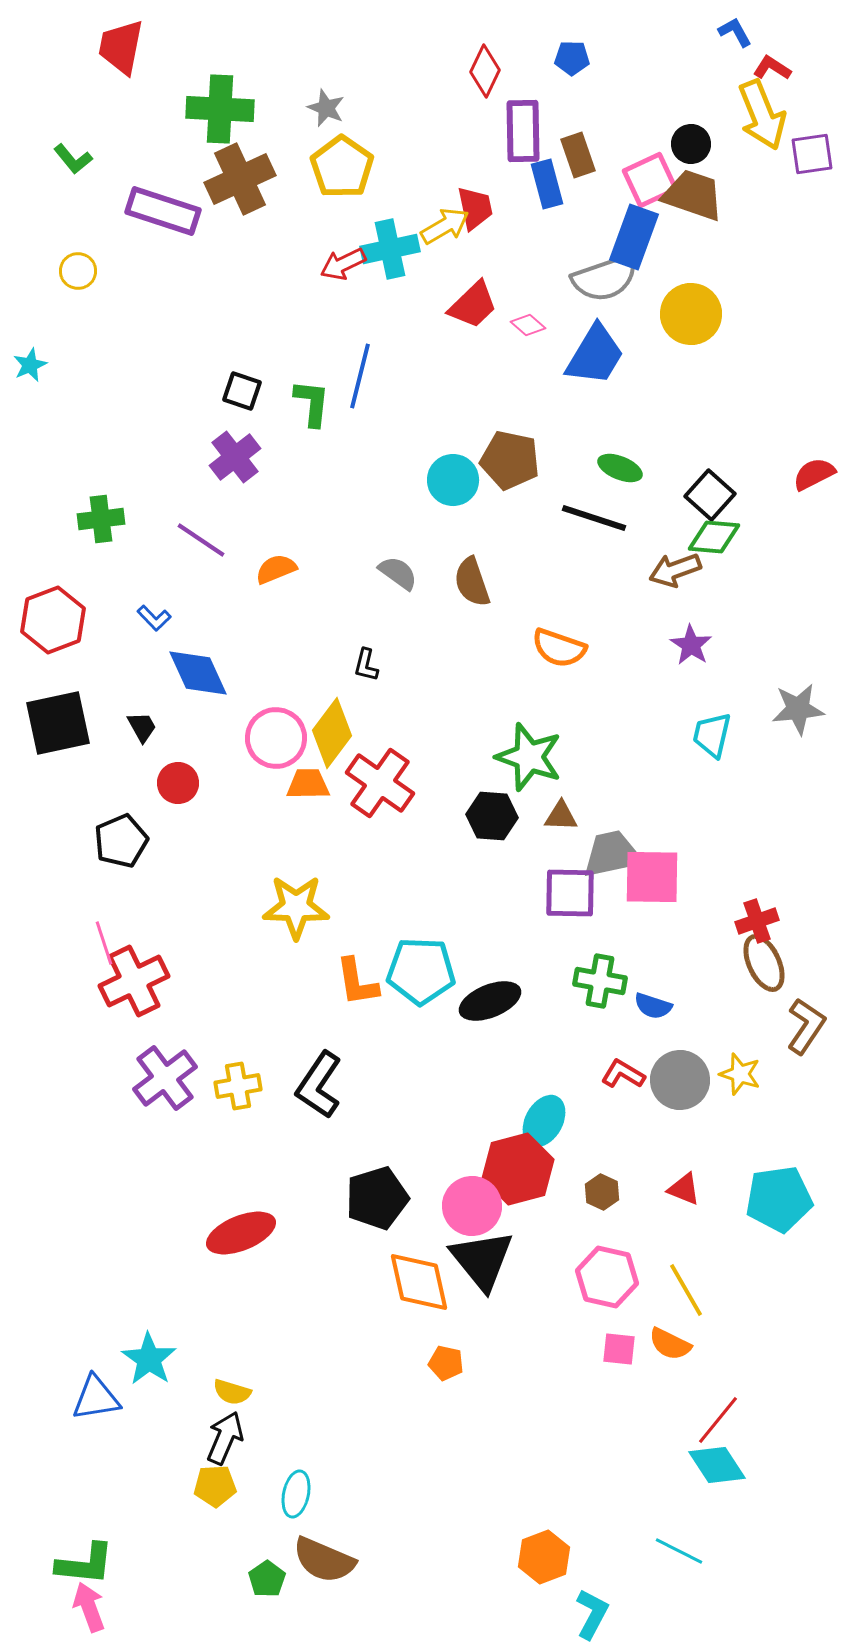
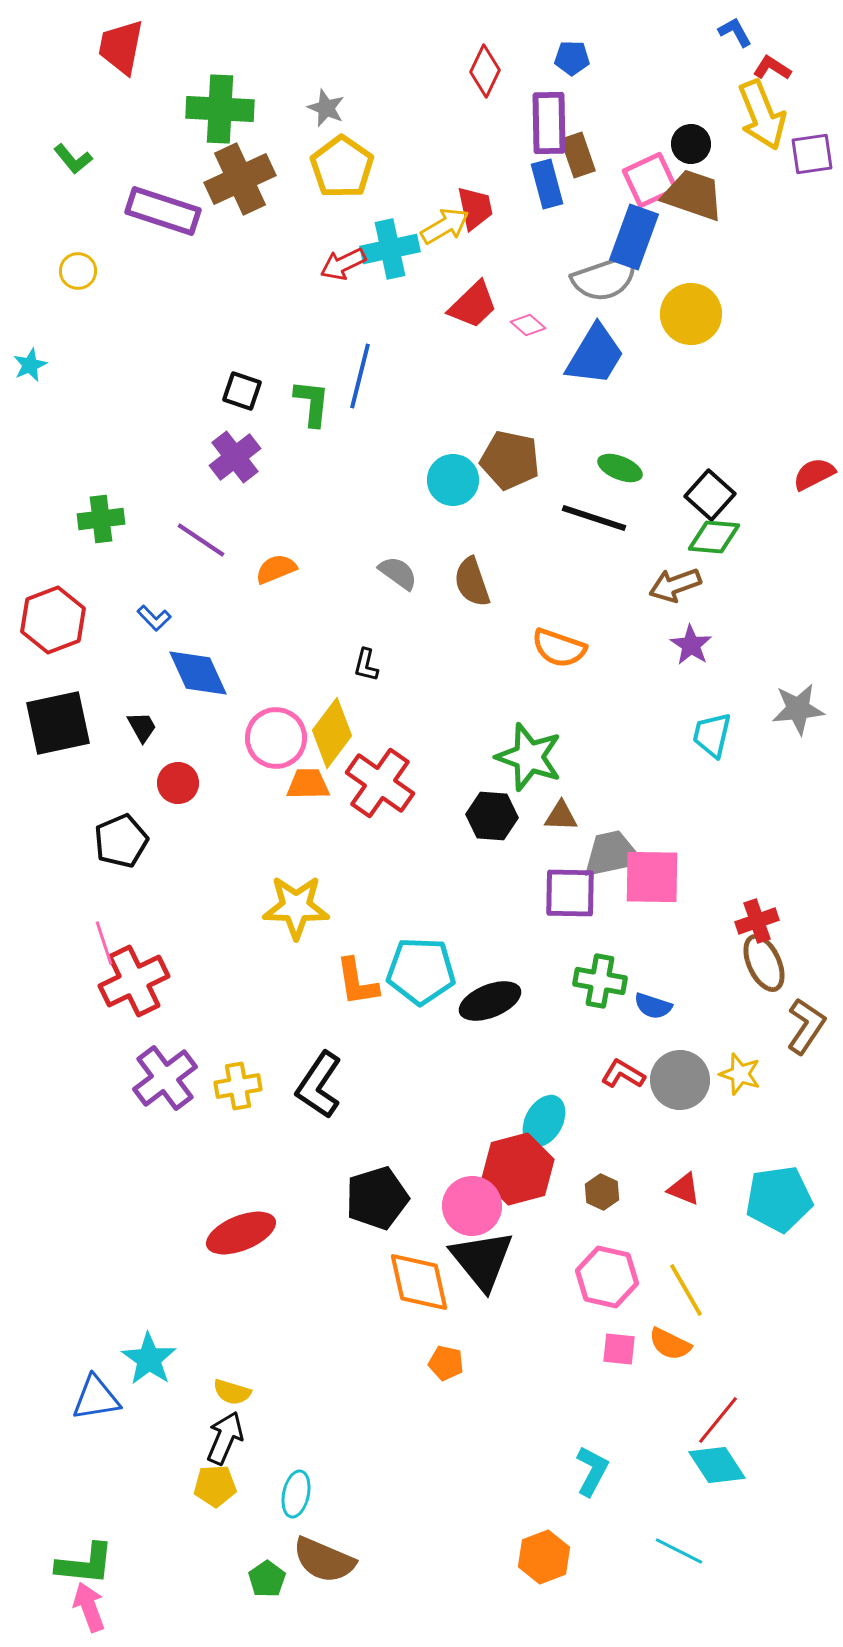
purple rectangle at (523, 131): moved 26 px right, 8 px up
brown arrow at (675, 570): moved 15 px down
cyan L-shape at (592, 1614): moved 143 px up
